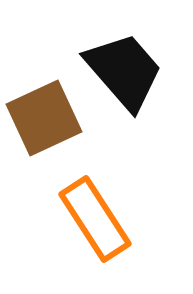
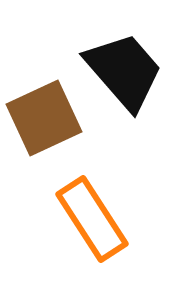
orange rectangle: moved 3 px left
